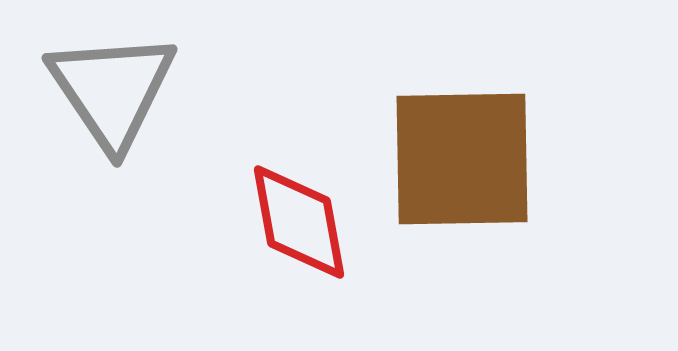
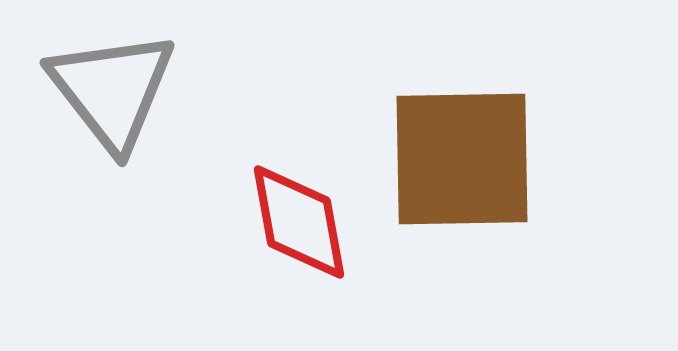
gray triangle: rotated 4 degrees counterclockwise
